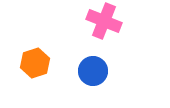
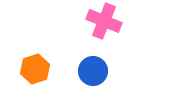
orange hexagon: moved 6 px down
